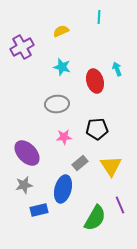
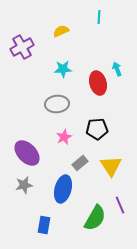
cyan star: moved 1 px right, 2 px down; rotated 18 degrees counterclockwise
red ellipse: moved 3 px right, 2 px down
pink star: rotated 21 degrees counterclockwise
blue rectangle: moved 5 px right, 15 px down; rotated 66 degrees counterclockwise
